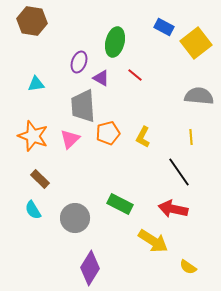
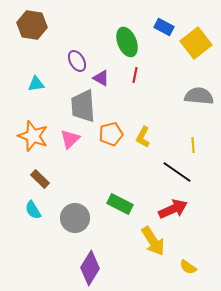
brown hexagon: moved 4 px down
green ellipse: moved 12 px right; rotated 36 degrees counterclockwise
purple ellipse: moved 2 px left, 1 px up; rotated 50 degrees counterclockwise
red line: rotated 63 degrees clockwise
orange pentagon: moved 3 px right, 1 px down
yellow line: moved 2 px right, 8 px down
black line: moved 2 px left; rotated 20 degrees counterclockwise
red arrow: rotated 144 degrees clockwise
yellow arrow: rotated 24 degrees clockwise
